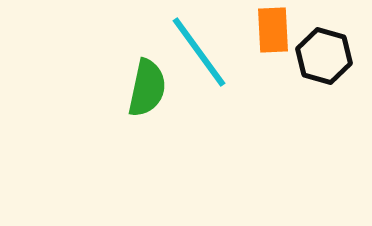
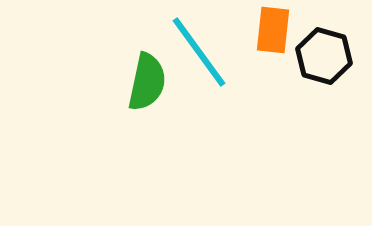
orange rectangle: rotated 9 degrees clockwise
green semicircle: moved 6 px up
